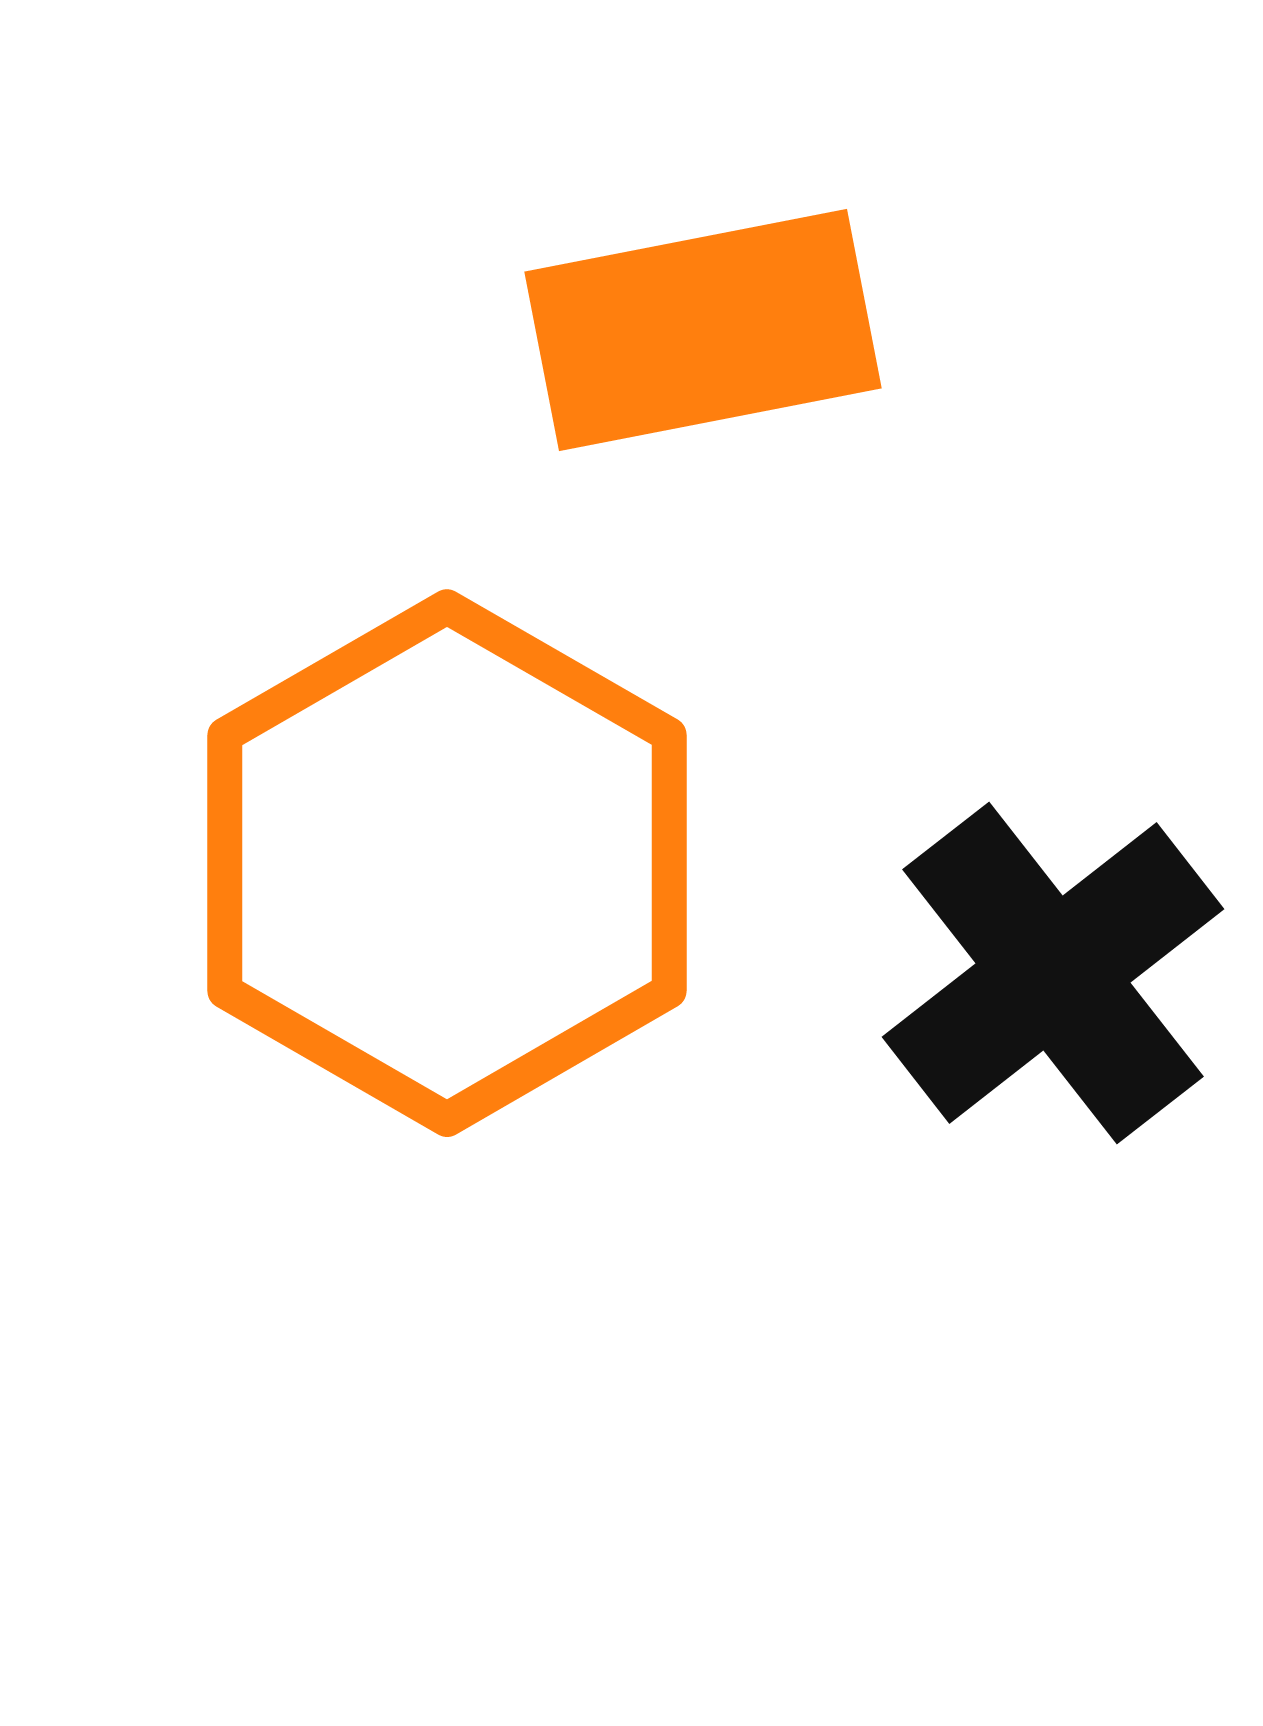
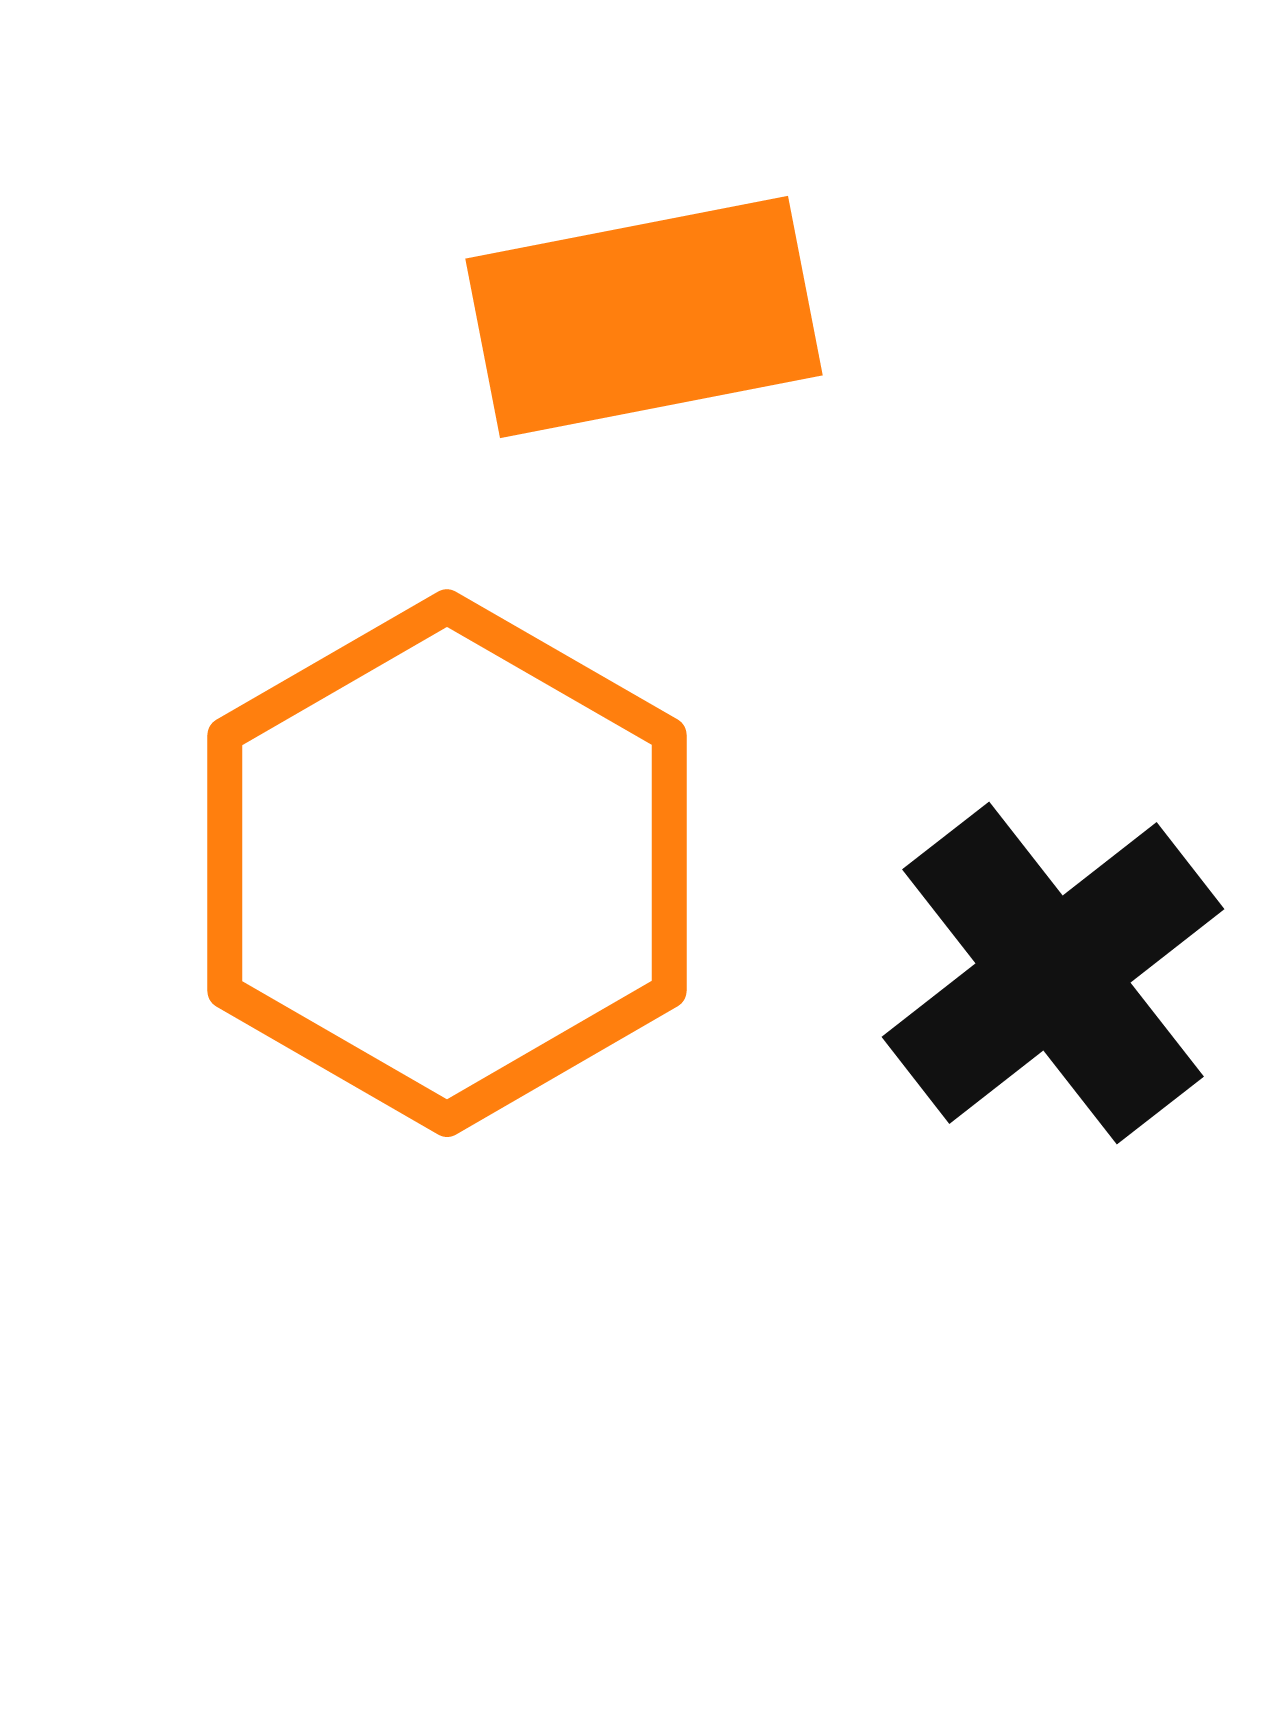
orange rectangle: moved 59 px left, 13 px up
